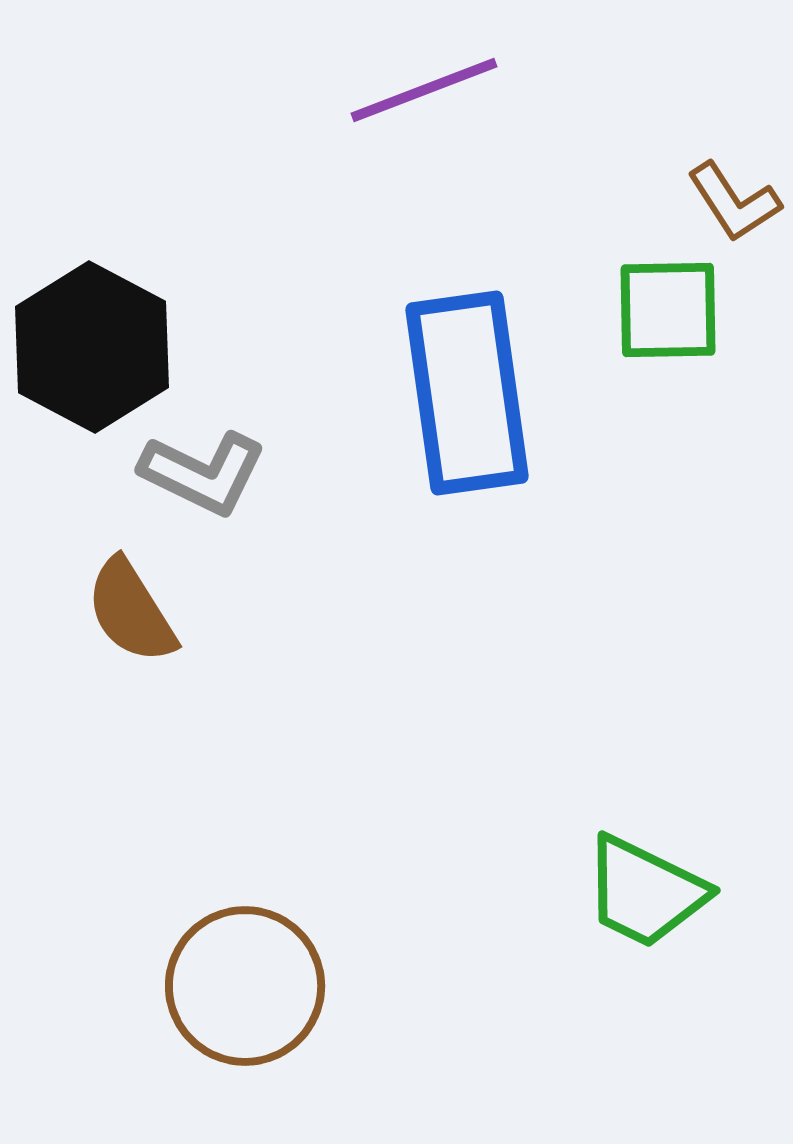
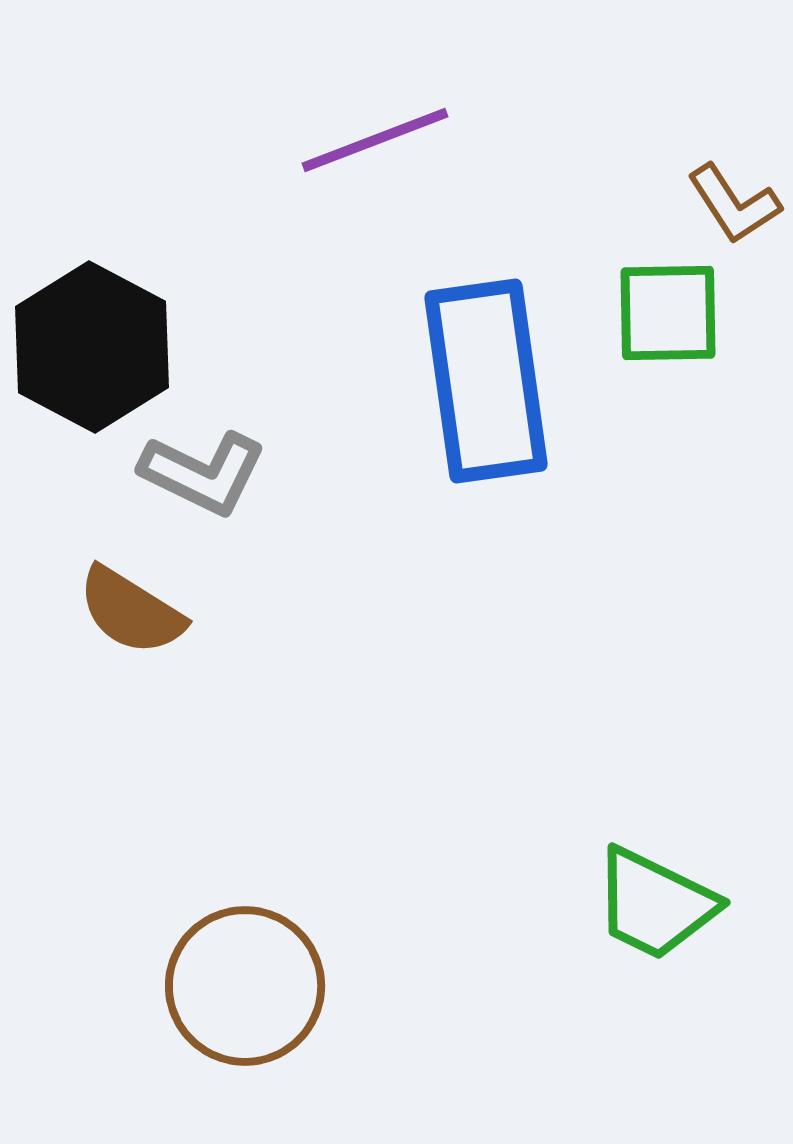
purple line: moved 49 px left, 50 px down
brown L-shape: moved 2 px down
green square: moved 3 px down
blue rectangle: moved 19 px right, 12 px up
brown semicircle: rotated 26 degrees counterclockwise
green trapezoid: moved 10 px right, 12 px down
